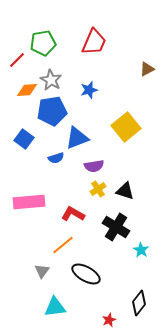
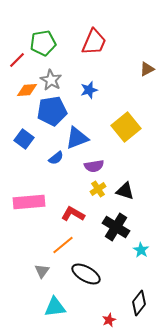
blue semicircle: rotated 21 degrees counterclockwise
